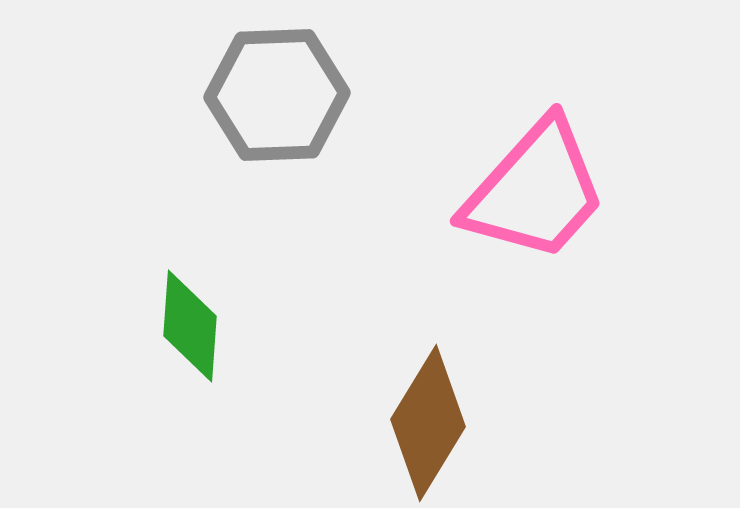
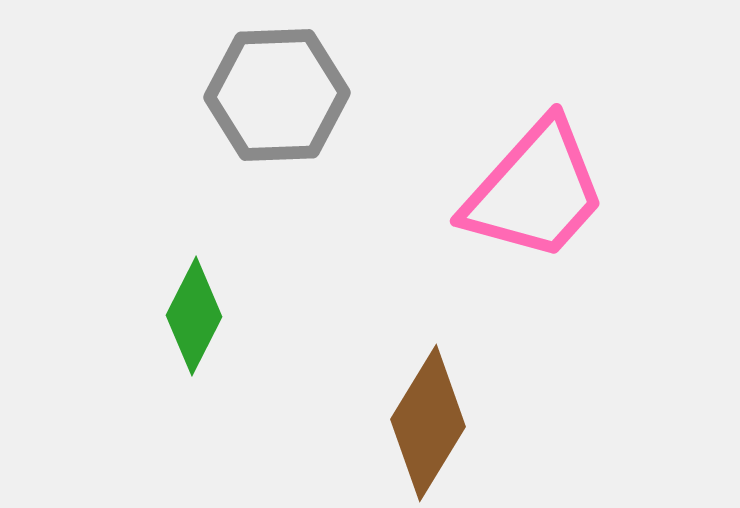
green diamond: moved 4 px right, 10 px up; rotated 23 degrees clockwise
